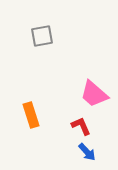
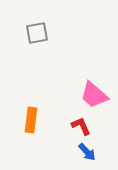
gray square: moved 5 px left, 3 px up
pink trapezoid: moved 1 px down
orange rectangle: moved 5 px down; rotated 25 degrees clockwise
